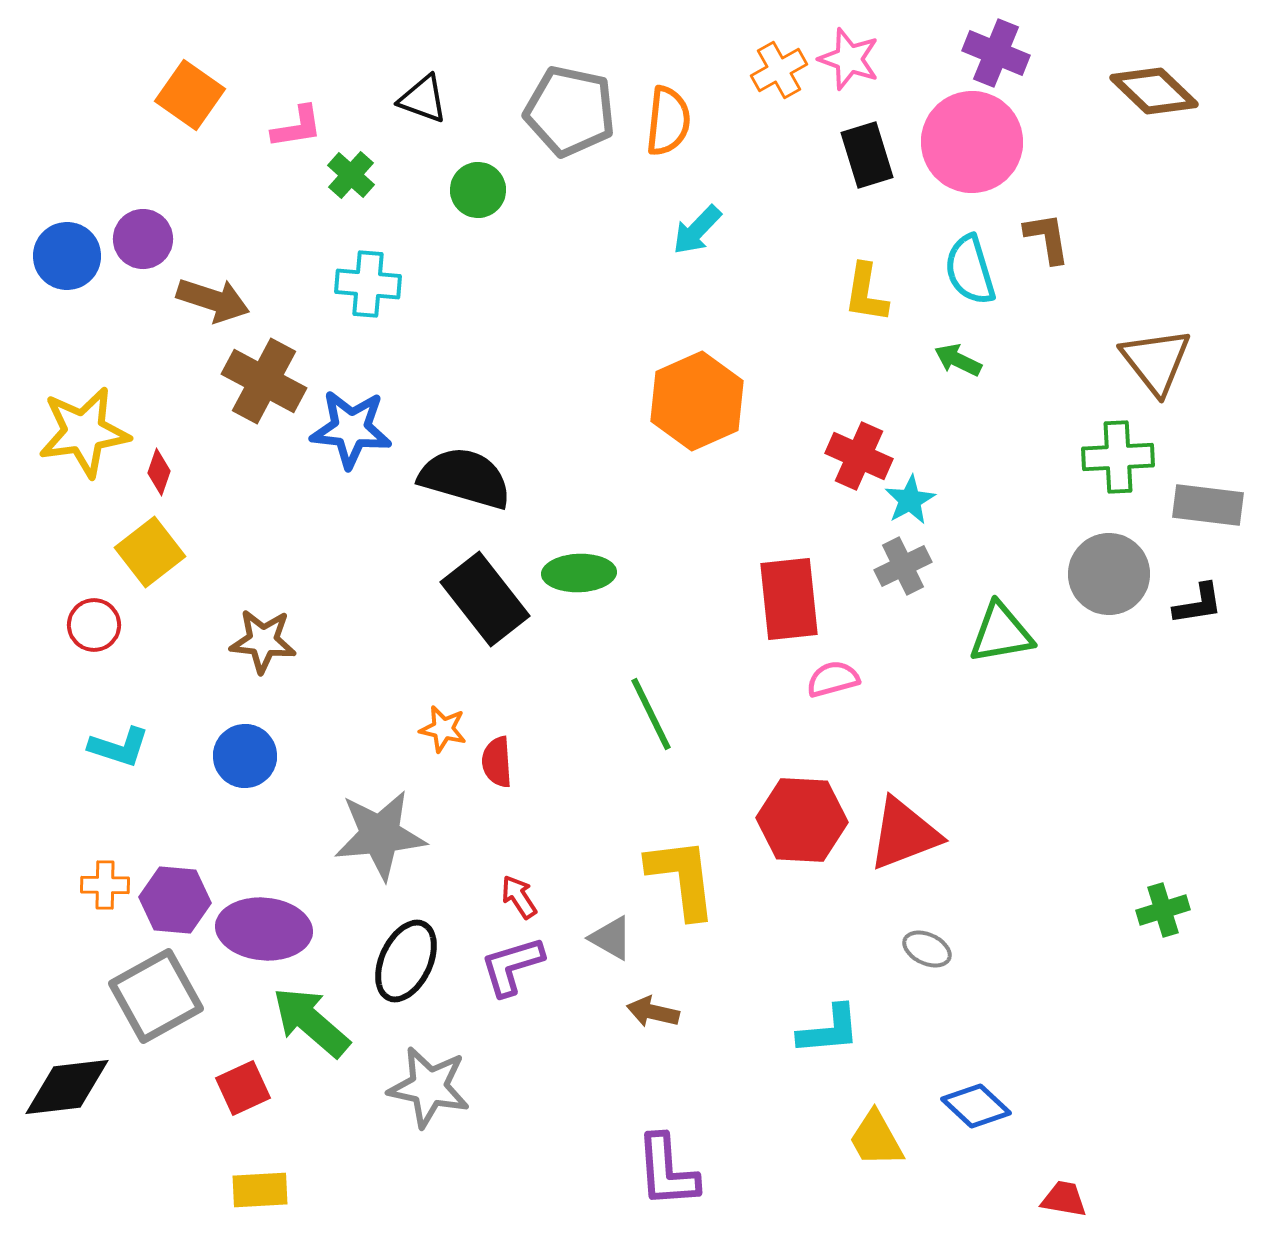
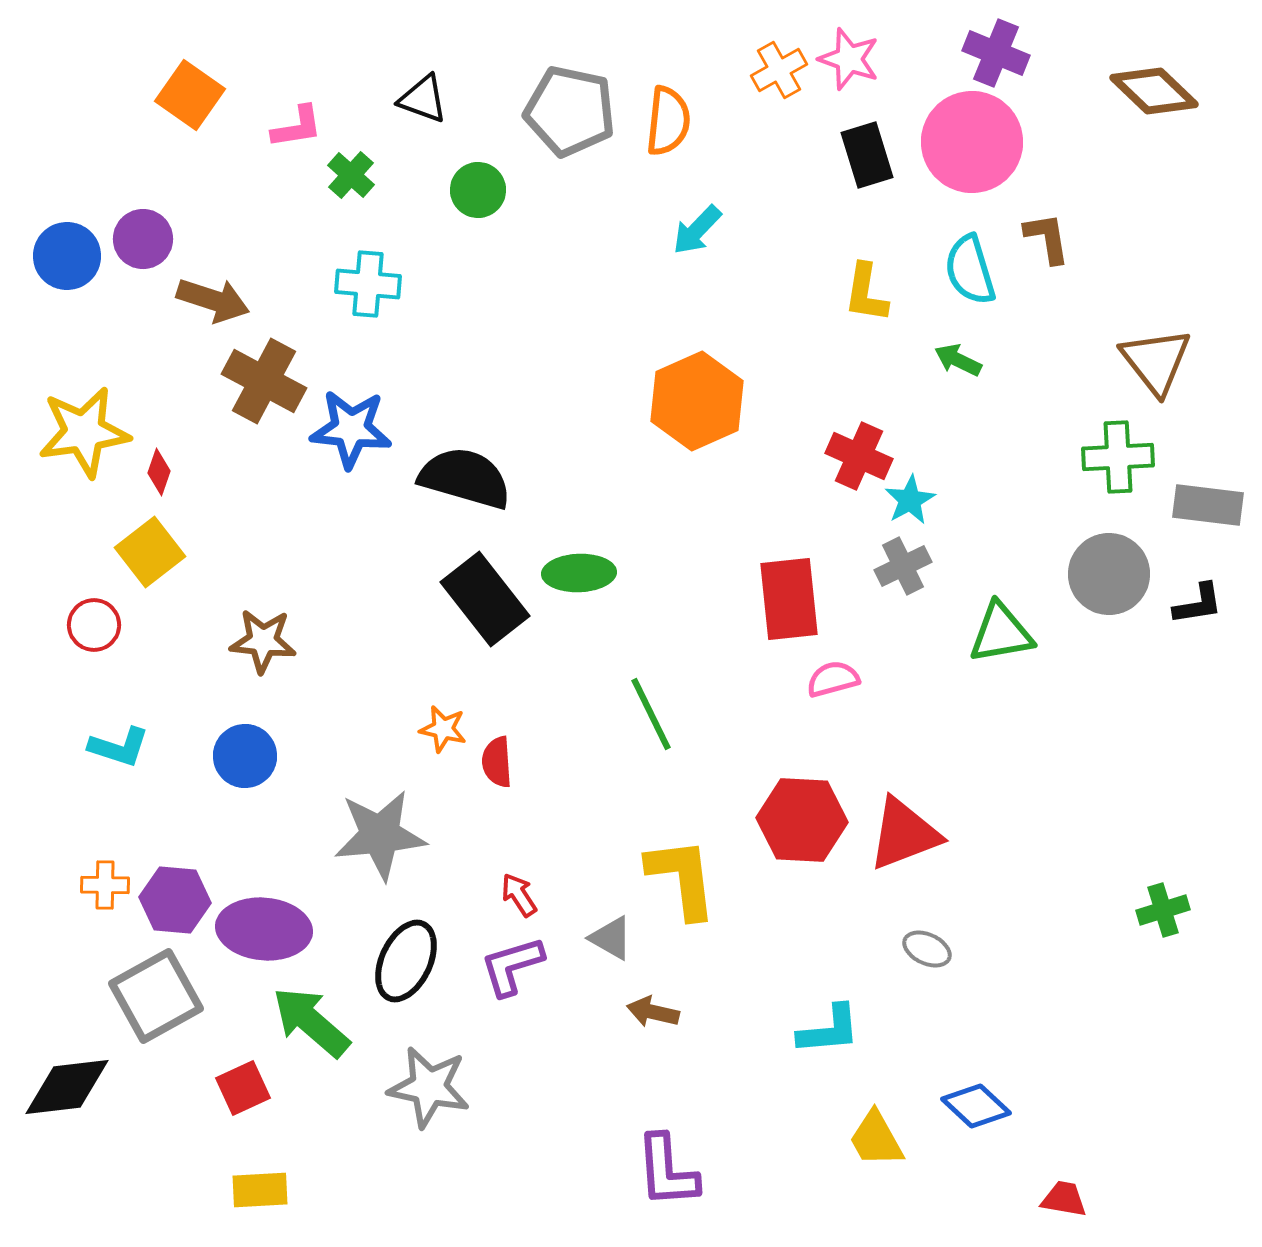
red arrow at (519, 897): moved 2 px up
